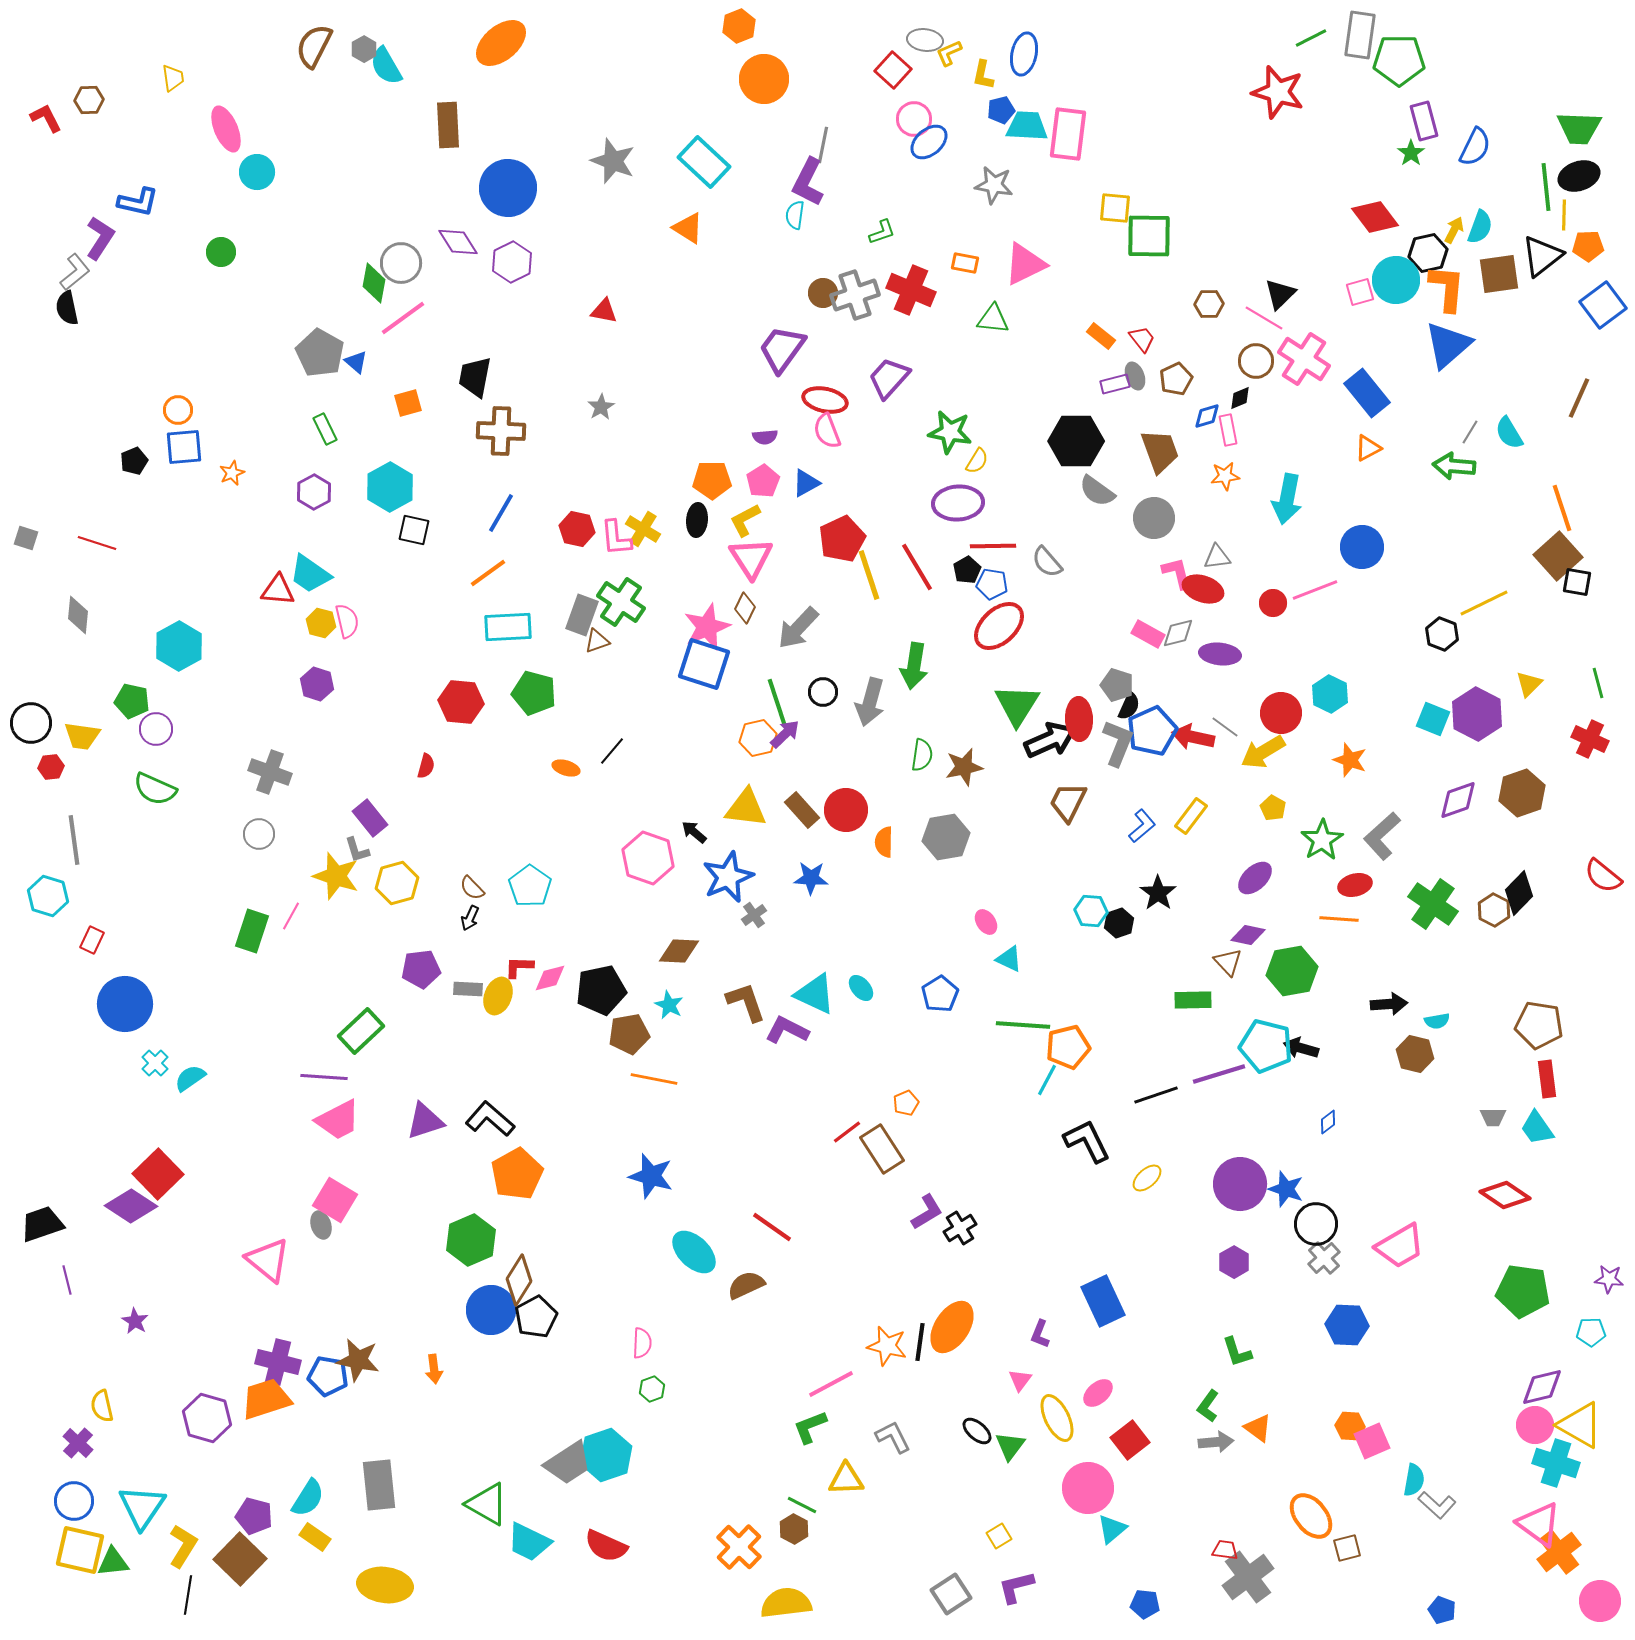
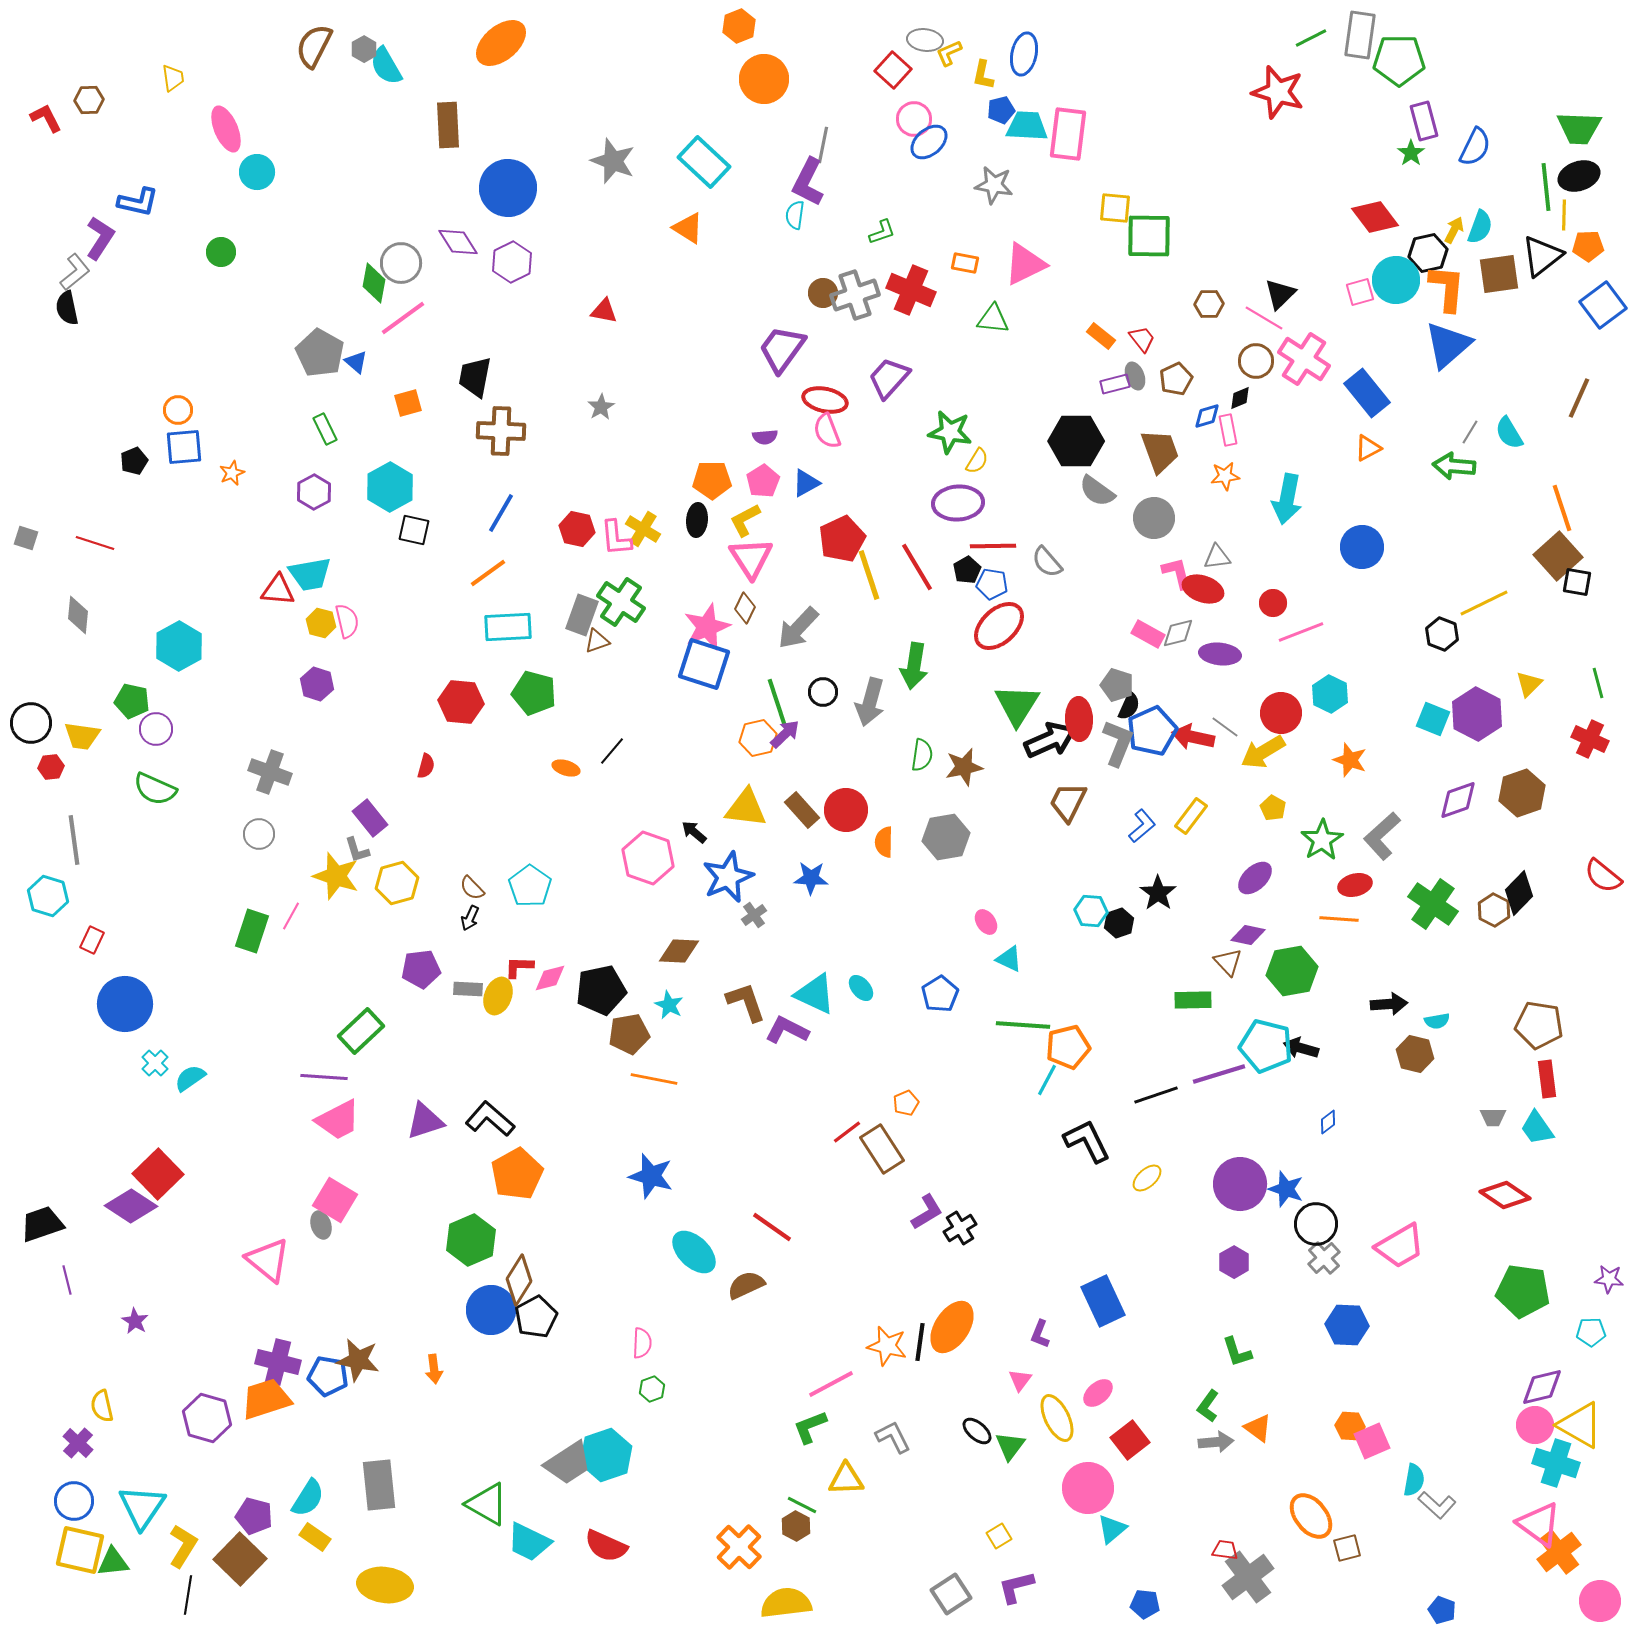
red line at (97, 543): moved 2 px left
cyan trapezoid at (310, 574): rotated 45 degrees counterclockwise
pink line at (1315, 590): moved 14 px left, 42 px down
brown hexagon at (794, 1529): moved 2 px right, 3 px up
